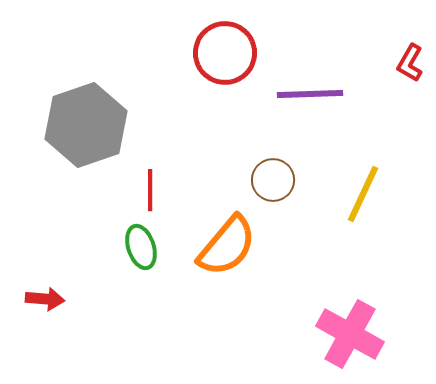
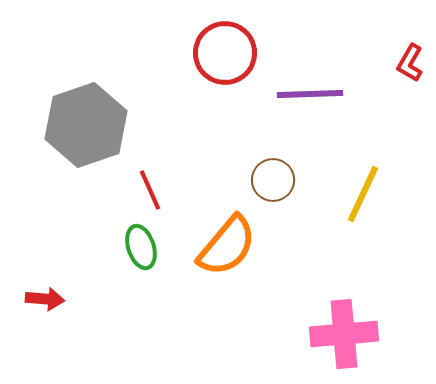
red line: rotated 24 degrees counterclockwise
pink cross: moved 6 px left; rotated 34 degrees counterclockwise
